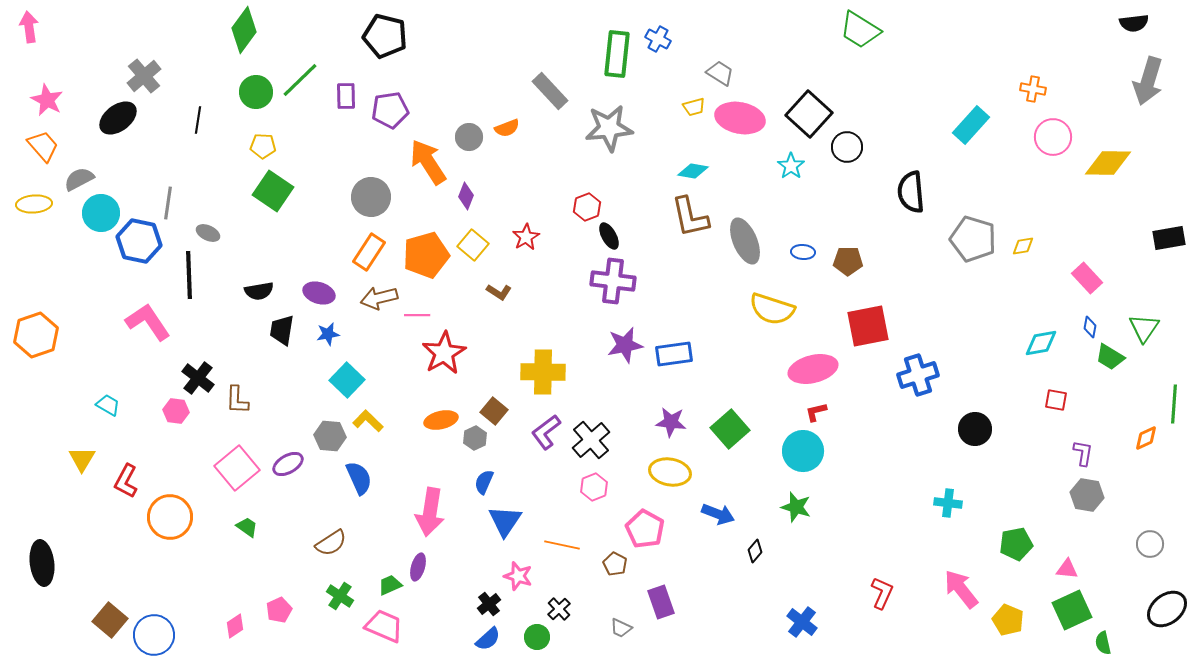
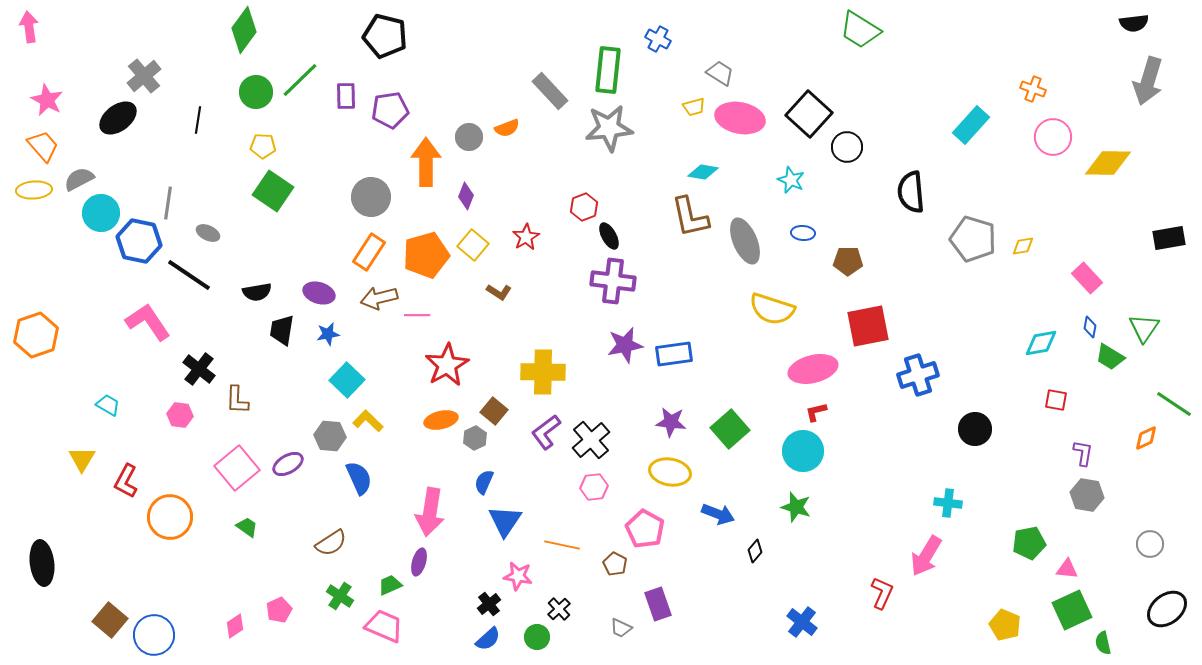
green rectangle at (617, 54): moved 9 px left, 16 px down
orange cross at (1033, 89): rotated 10 degrees clockwise
orange arrow at (428, 162): moved 2 px left; rotated 33 degrees clockwise
cyan star at (791, 166): moved 14 px down; rotated 12 degrees counterclockwise
cyan diamond at (693, 171): moved 10 px right, 1 px down
yellow ellipse at (34, 204): moved 14 px up
red hexagon at (587, 207): moved 3 px left
blue ellipse at (803, 252): moved 19 px up
black line at (189, 275): rotated 54 degrees counterclockwise
black semicircle at (259, 291): moved 2 px left, 1 px down
red star at (444, 353): moved 3 px right, 12 px down
black cross at (198, 378): moved 1 px right, 9 px up
green line at (1174, 404): rotated 60 degrees counterclockwise
pink hexagon at (176, 411): moved 4 px right, 4 px down
pink hexagon at (594, 487): rotated 16 degrees clockwise
green pentagon at (1016, 544): moved 13 px right, 1 px up
purple ellipse at (418, 567): moved 1 px right, 5 px up
pink star at (518, 576): rotated 8 degrees counterclockwise
pink arrow at (961, 589): moved 35 px left, 33 px up; rotated 111 degrees counterclockwise
purple rectangle at (661, 602): moved 3 px left, 2 px down
yellow pentagon at (1008, 620): moved 3 px left, 5 px down
